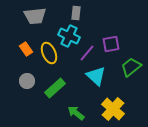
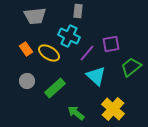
gray rectangle: moved 2 px right, 2 px up
yellow ellipse: rotated 35 degrees counterclockwise
